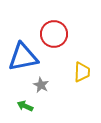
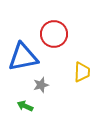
gray star: rotated 28 degrees clockwise
